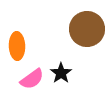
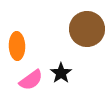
pink semicircle: moved 1 px left, 1 px down
